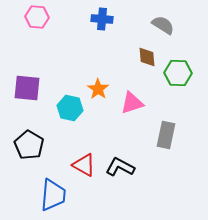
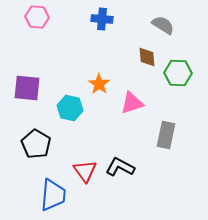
orange star: moved 1 px right, 5 px up
black pentagon: moved 7 px right, 1 px up
red triangle: moved 1 px right, 6 px down; rotated 25 degrees clockwise
